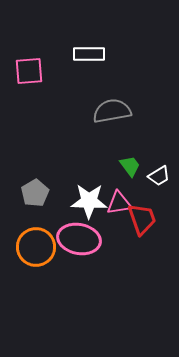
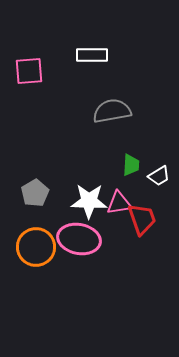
white rectangle: moved 3 px right, 1 px down
green trapezoid: moved 1 px right, 1 px up; rotated 40 degrees clockwise
